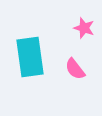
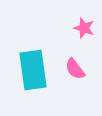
cyan rectangle: moved 3 px right, 13 px down
